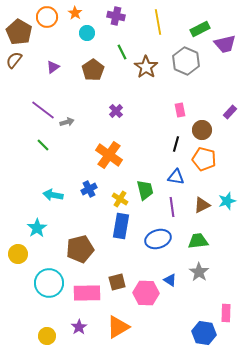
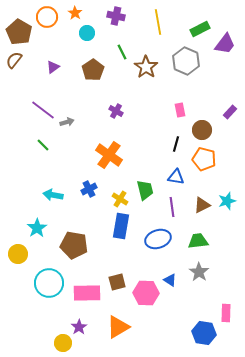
purple trapezoid at (225, 44): rotated 40 degrees counterclockwise
purple cross at (116, 111): rotated 16 degrees counterclockwise
brown pentagon at (80, 249): moved 6 px left, 4 px up; rotated 24 degrees clockwise
yellow circle at (47, 336): moved 16 px right, 7 px down
